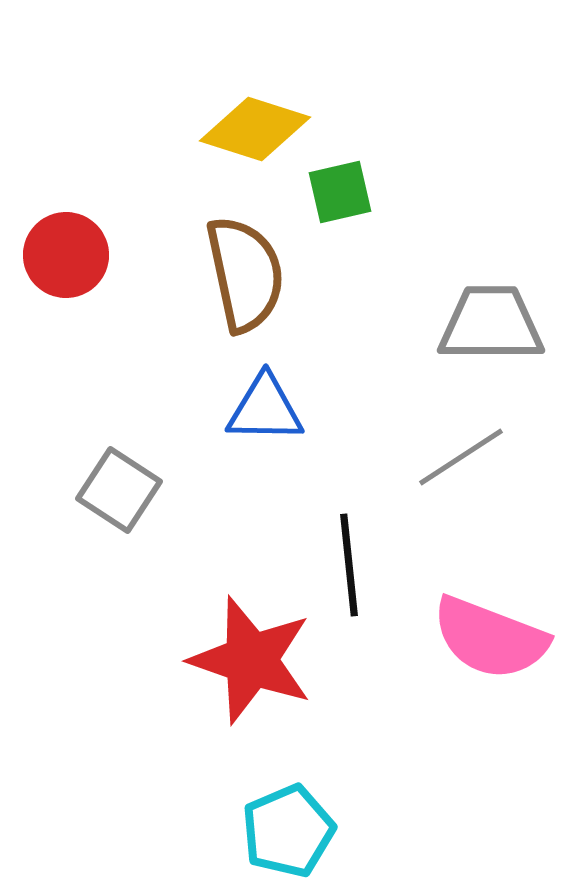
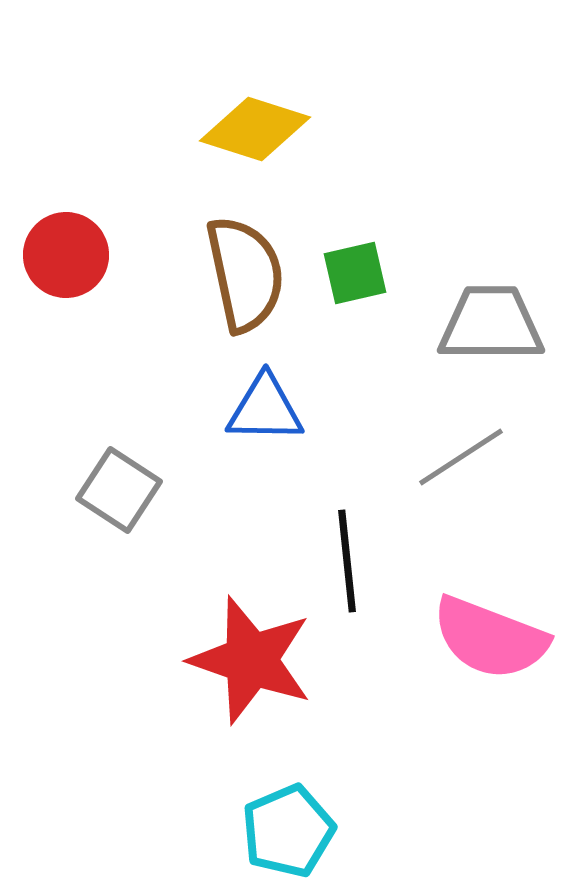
green square: moved 15 px right, 81 px down
black line: moved 2 px left, 4 px up
